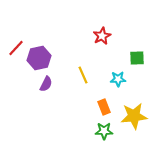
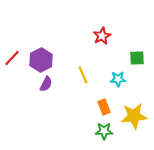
red line: moved 4 px left, 10 px down
purple hexagon: moved 2 px right, 2 px down; rotated 15 degrees counterclockwise
